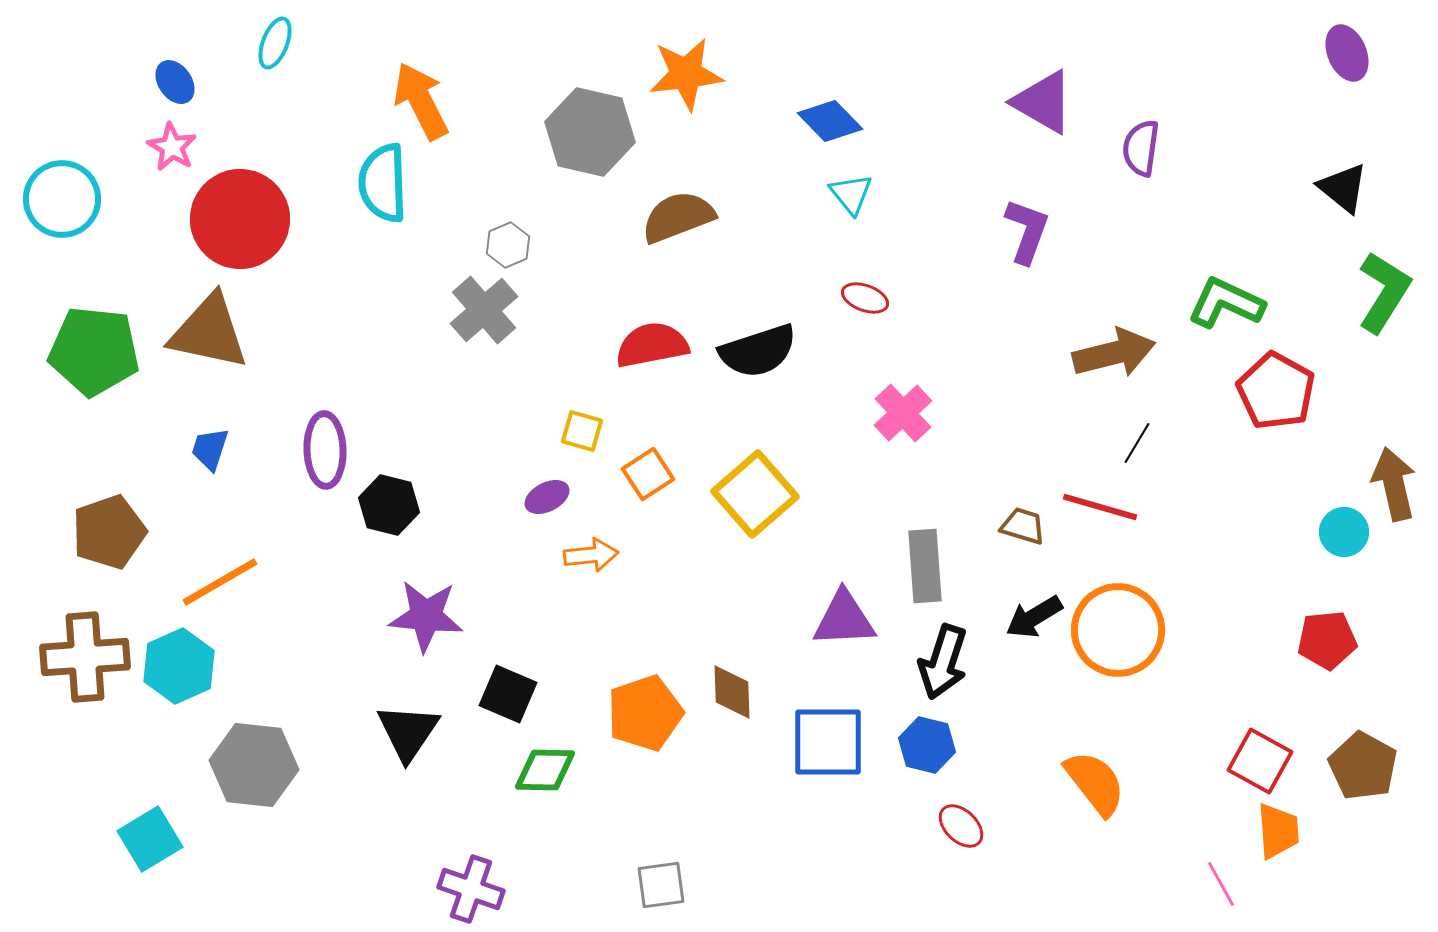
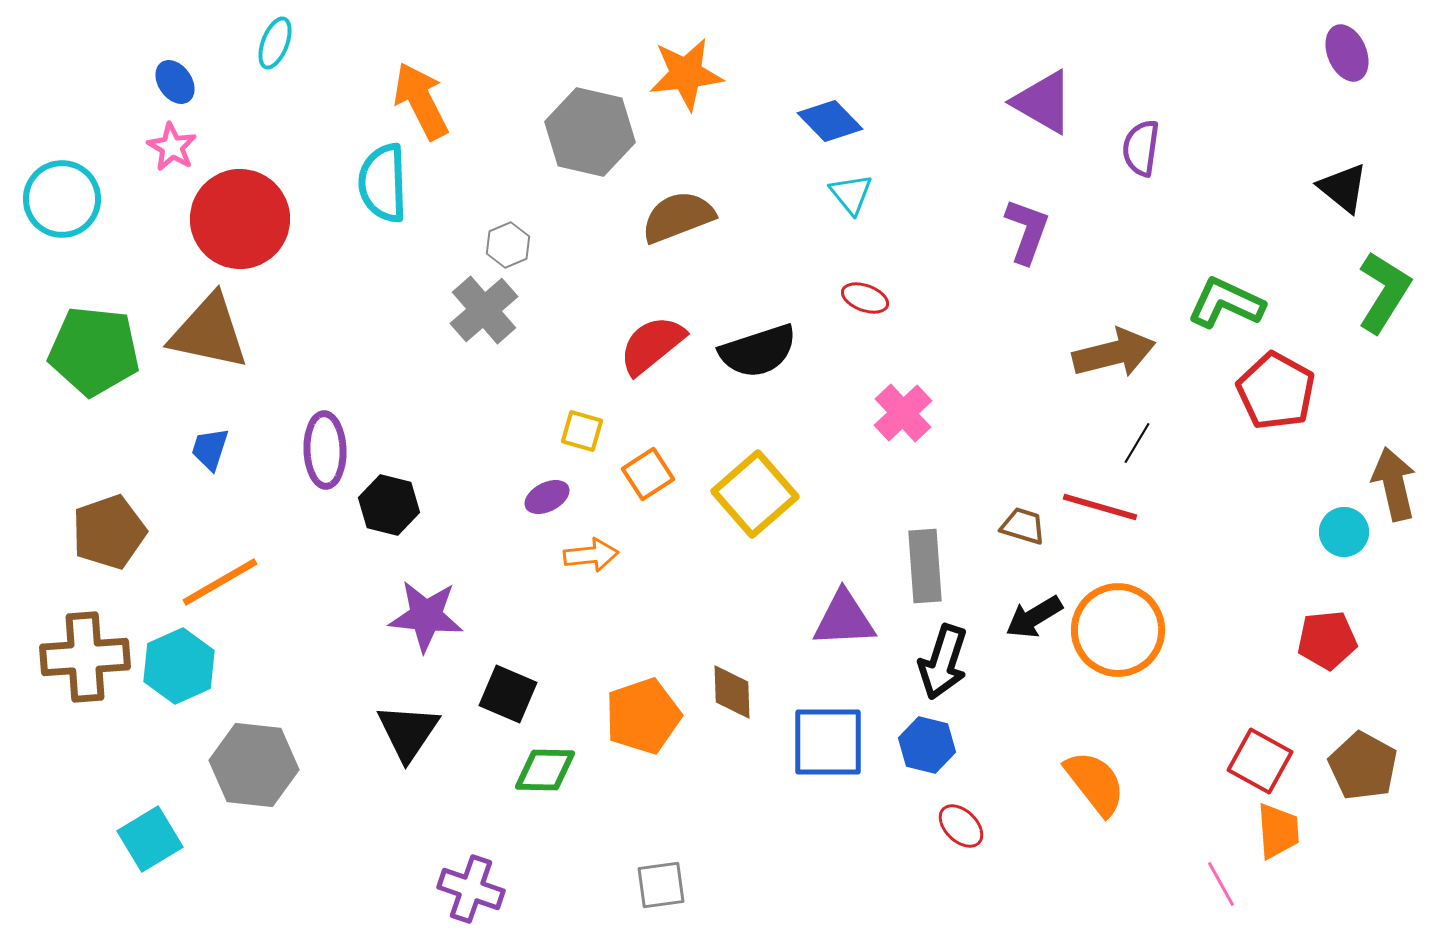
red semicircle at (652, 345): rotated 28 degrees counterclockwise
orange pentagon at (645, 713): moved 2 px left, 3 px down
